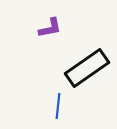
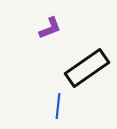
purple L-shape: rotated 10 degrees counterclockwise
